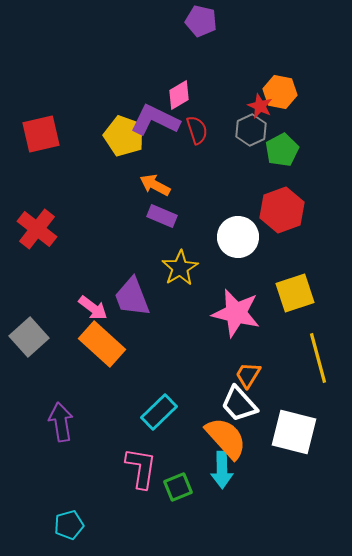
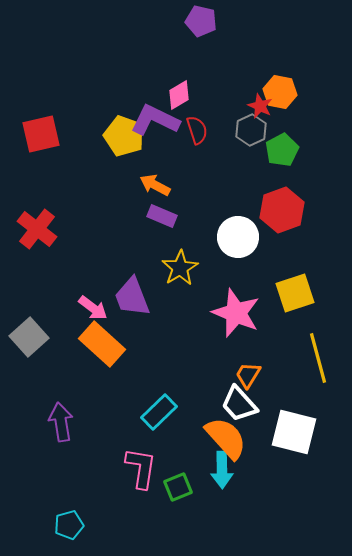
pink star: rotated 9 degrees clockwise
